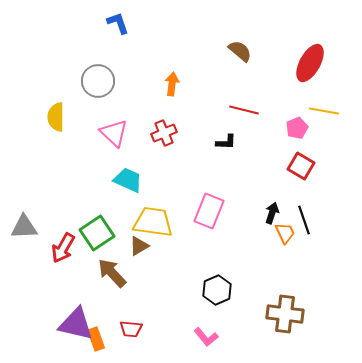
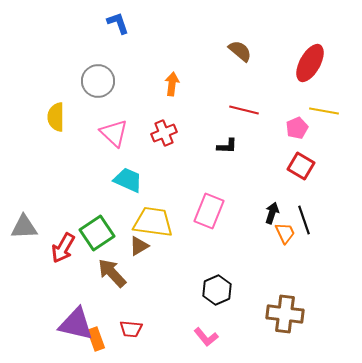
black L-shape: moved 1 px right, 4 px down
